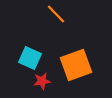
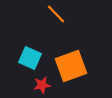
orange square: moved 5 px left, 1 px down
red star: moved 4 px down
